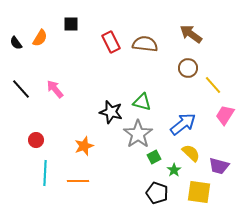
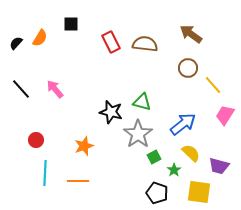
black semicircle: rotated 80 degrees clockwise
